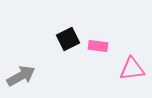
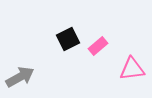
pink rectangle: rotated 48 degrees counterclockwise
gray arrow: moved 1 px left, 1 px down
